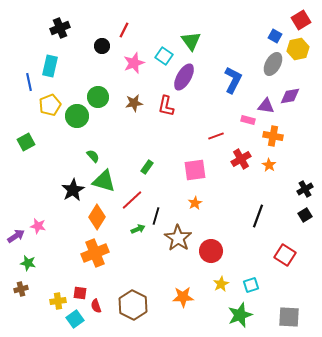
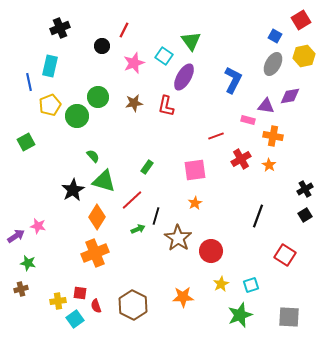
yellow hexagon at (298, 49): moved 6 px right, 7 px down
